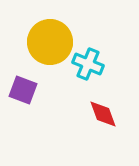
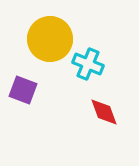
yellow circle: moved 3 px up
red diamond: moved 1 px right, 2 px up
